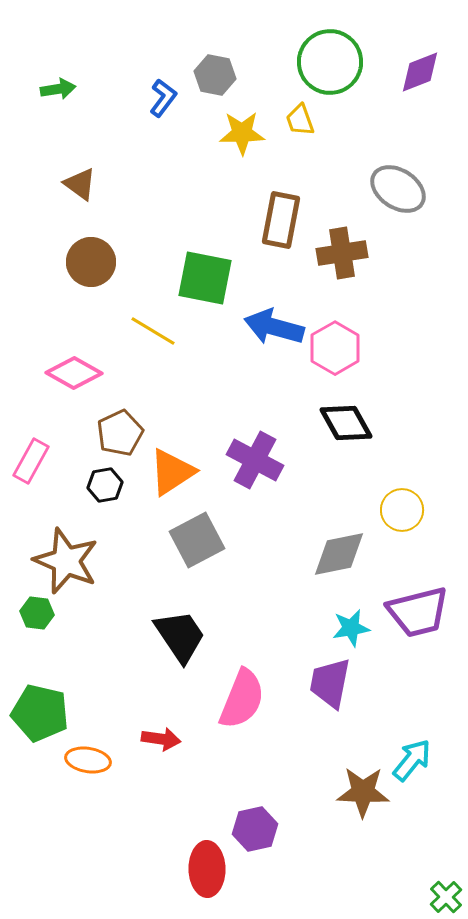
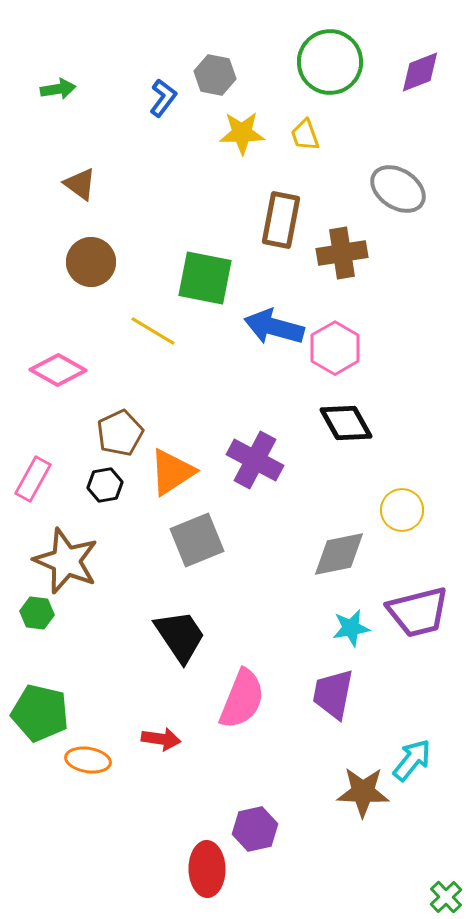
yellow trapezoid at (300, 120): moved 5 px right, 15 px down
pink diamond at (74, 373): moved 16 px left, 3 px up
pink rectangle at (31, 461): moved 2 px right, 18 px down
gray square at (197, 540): rotated 6 degrees clockwise
purple trapezoid at (330, 683): moved 3 px right, 11 px down
